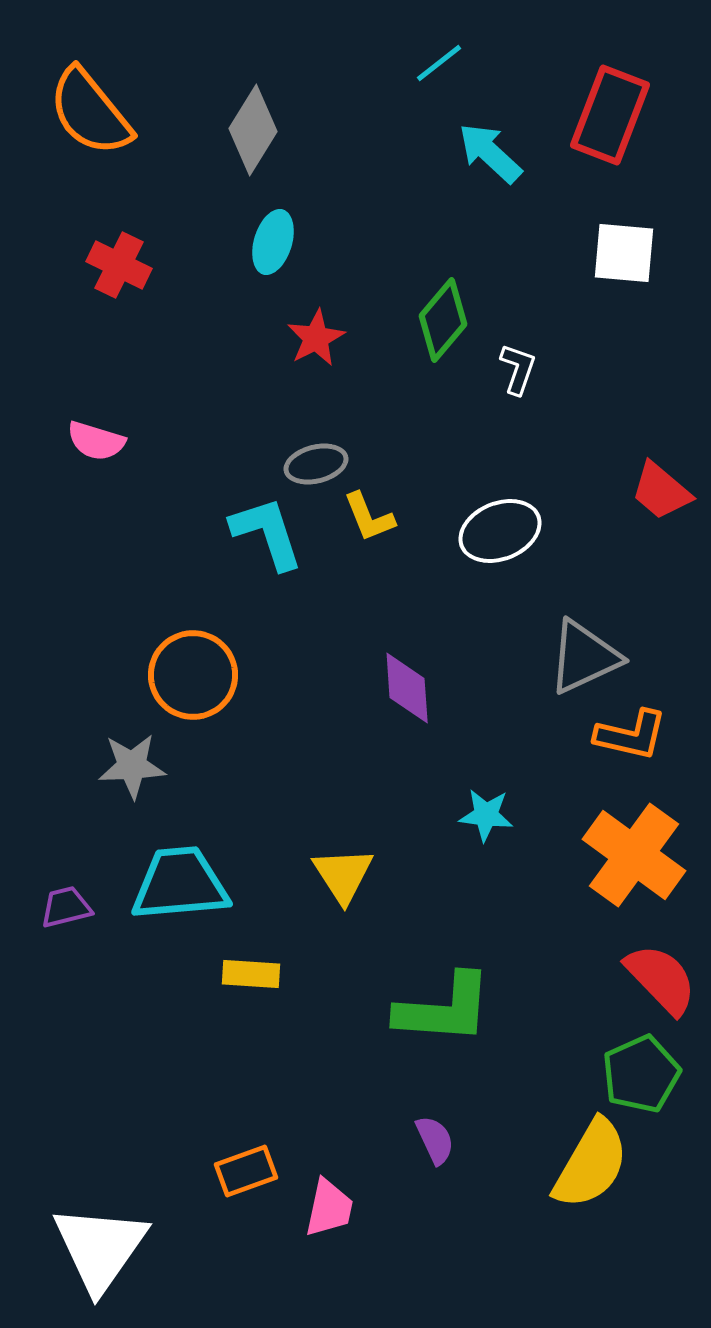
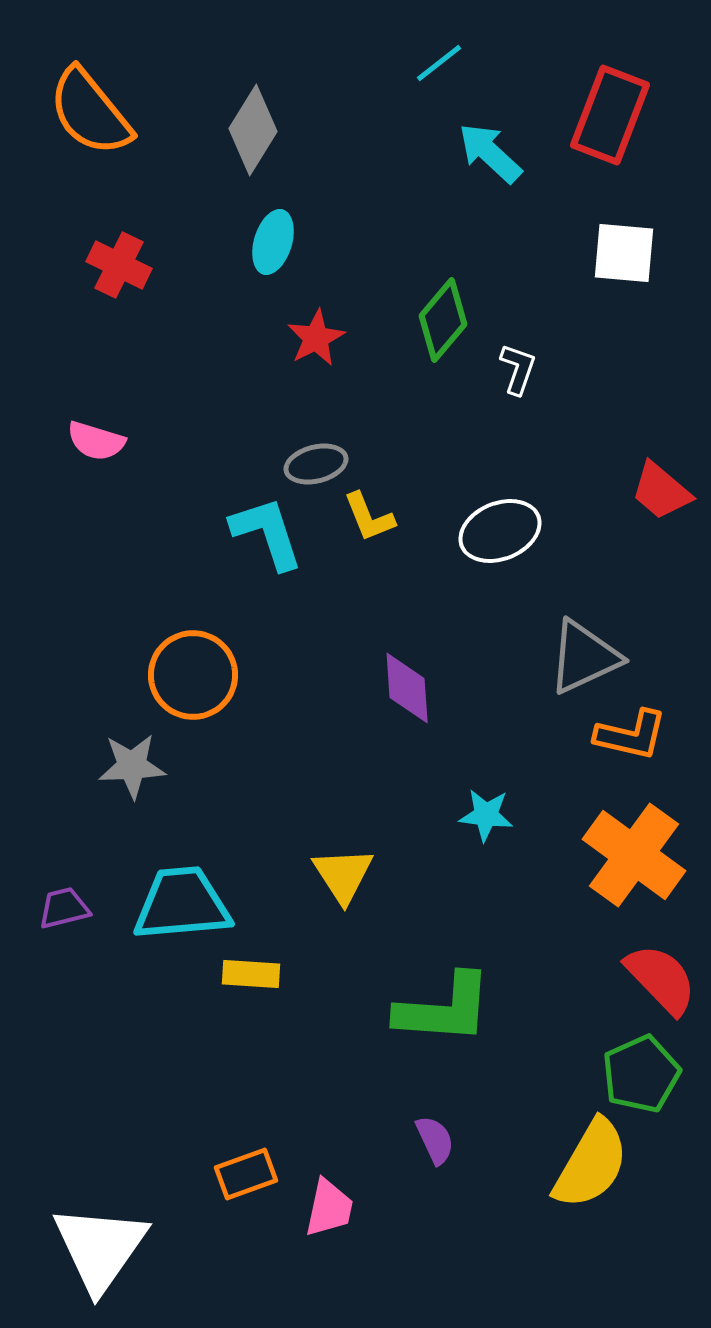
cyan trapezoid: moved 2 px right, 20 px down
purple trapezoid: moved 2 px left, 1 px down
orange rectangle: moved 3 px down
